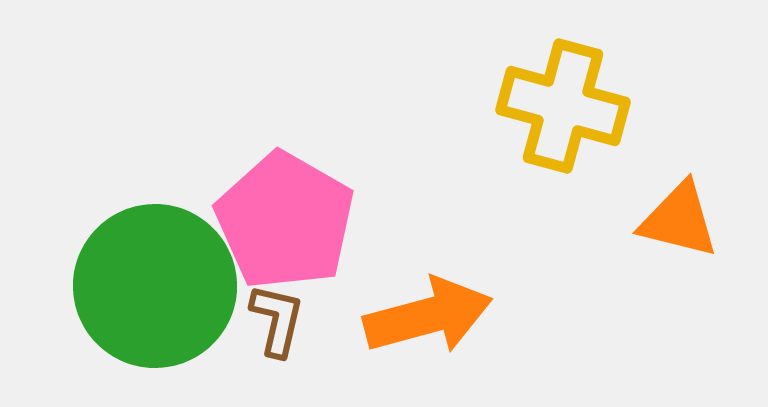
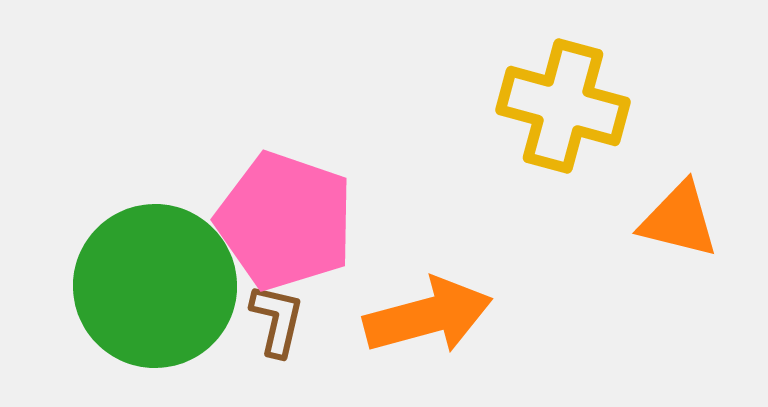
pink pentagon: rotated 11 degrees counterclockwise
